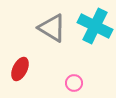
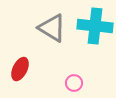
cyan cross: rotated 20 degrees counterclockwise
